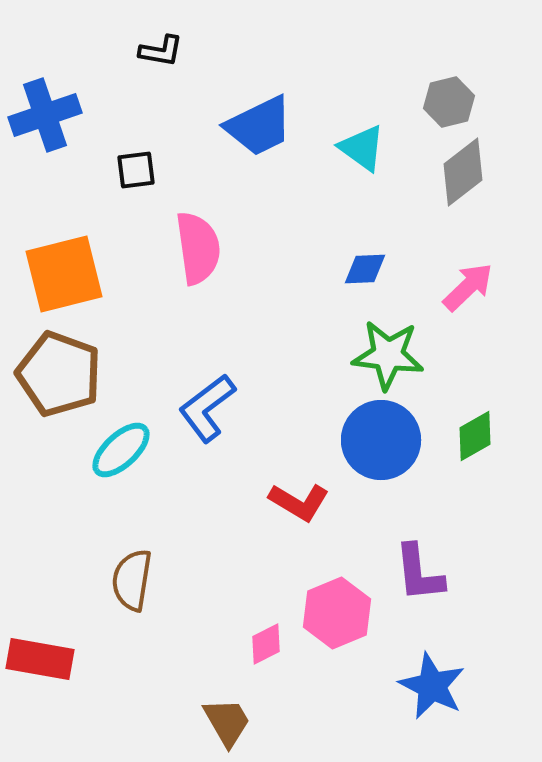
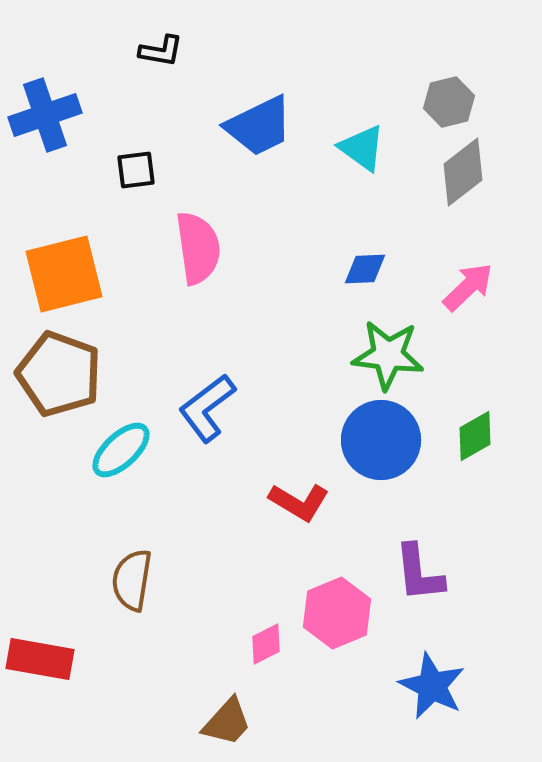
brown trapezoid: rotated 72 degrees clockwise
